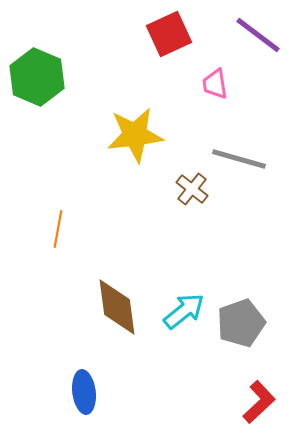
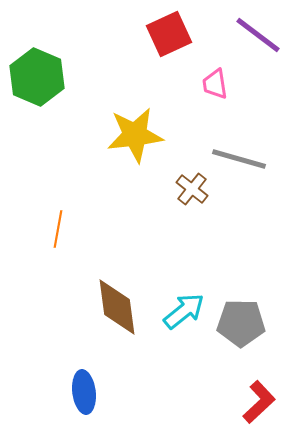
gray pentagon: rotated 21 degrees clockwise
